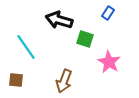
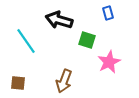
blue rectangle: rotated 48 degrees counterclockwise
green square: moved 2 px right, 1 px down
cyan line: moved 6 px up
pink star: rotated 15 degrees clockwise
brown square: moved 2 px right, 3 px down
